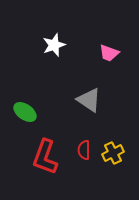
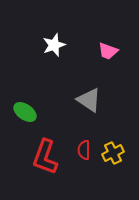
pink trapezoid: moved 1 px left, 2 px up
